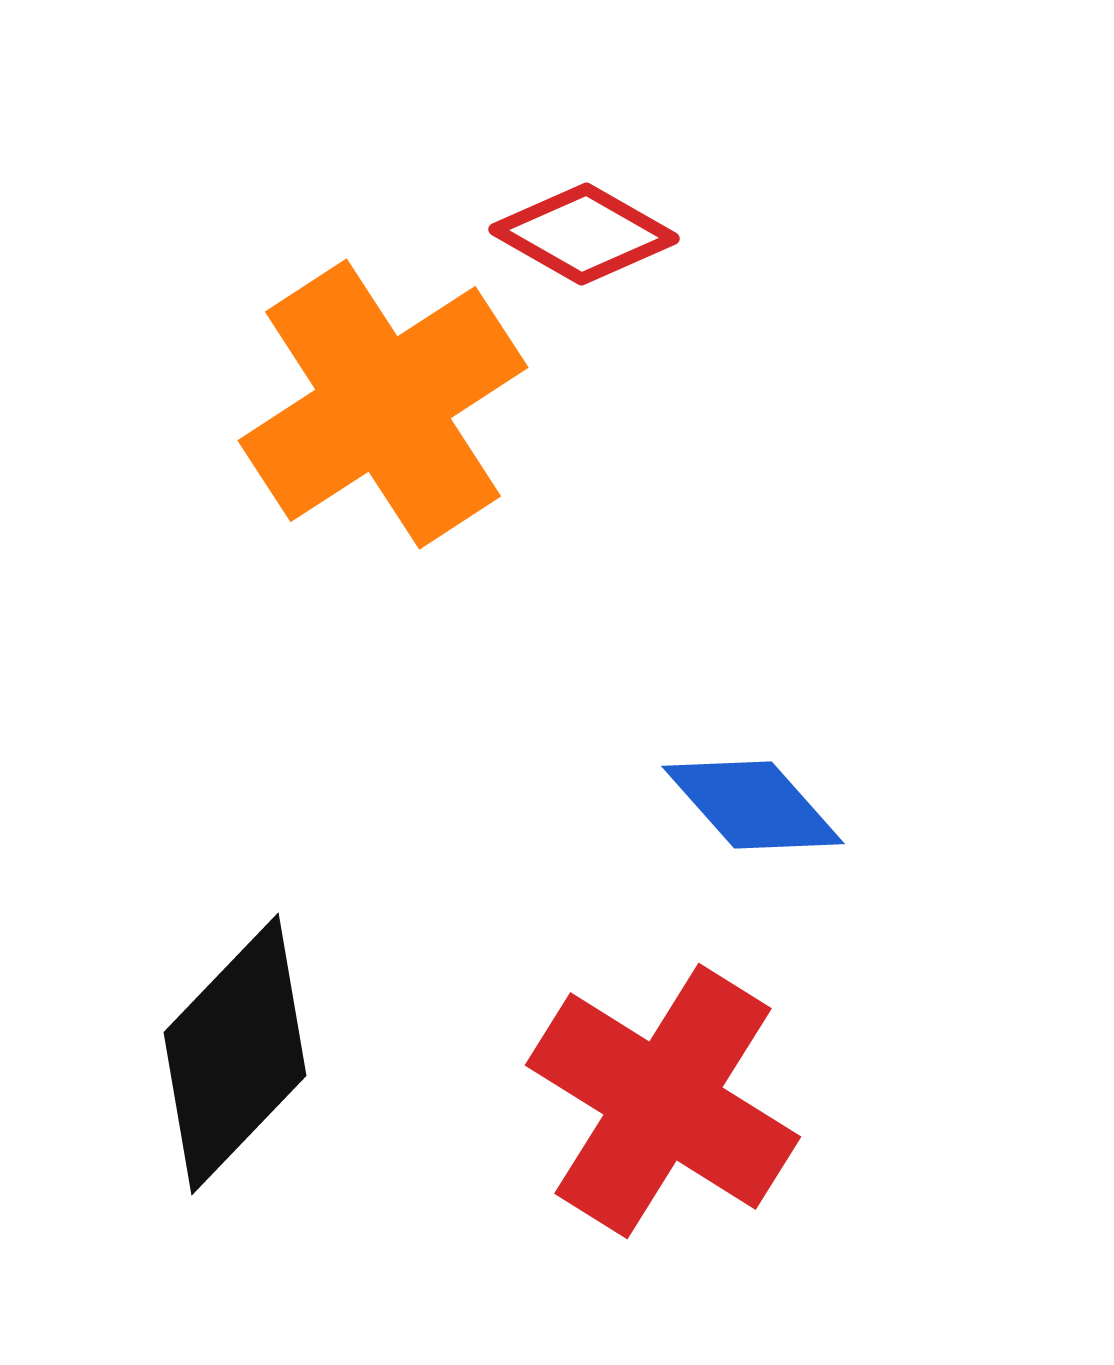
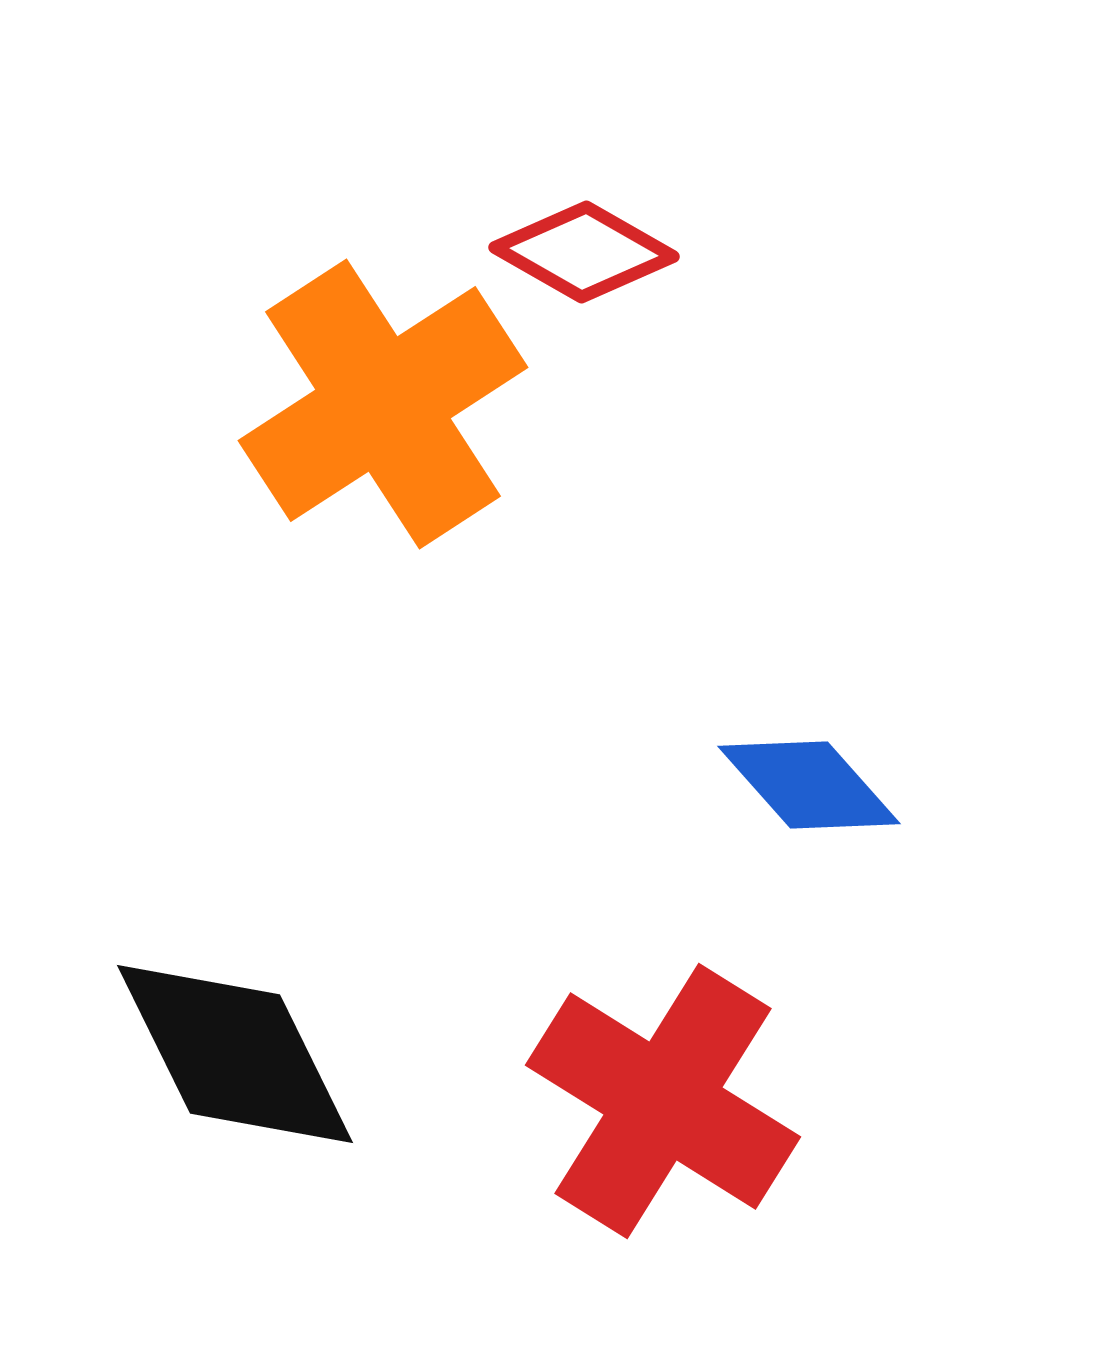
red diamond: moved 18 px down
blue diamond: moved 56 px right, 20 px up
black diamond: rotated 70 degrees counterclockwise
